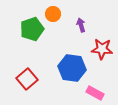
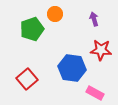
orange circle: moved 2 px right
purple arrow: moved 13 px right, 6 px up
red star: moved 1 px left, 1 px down
